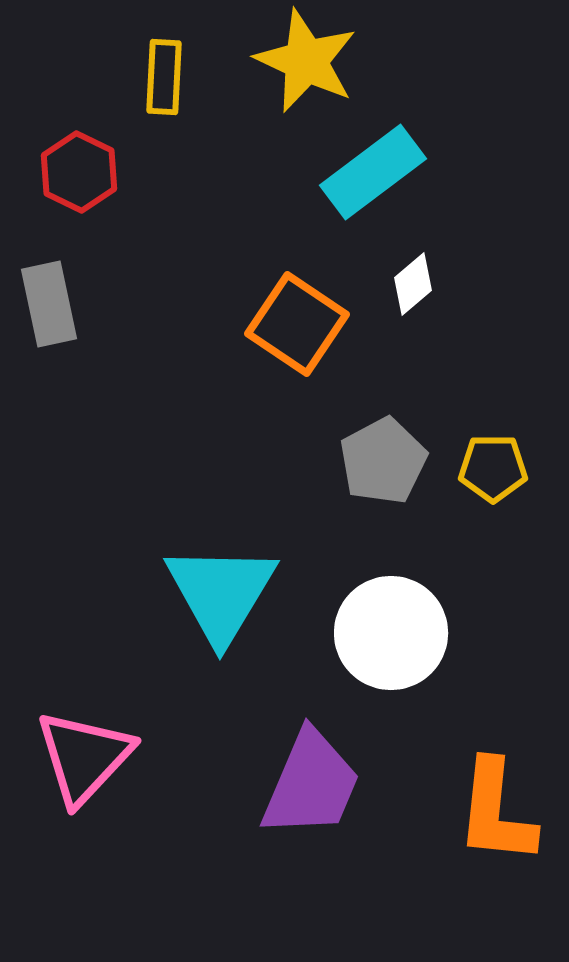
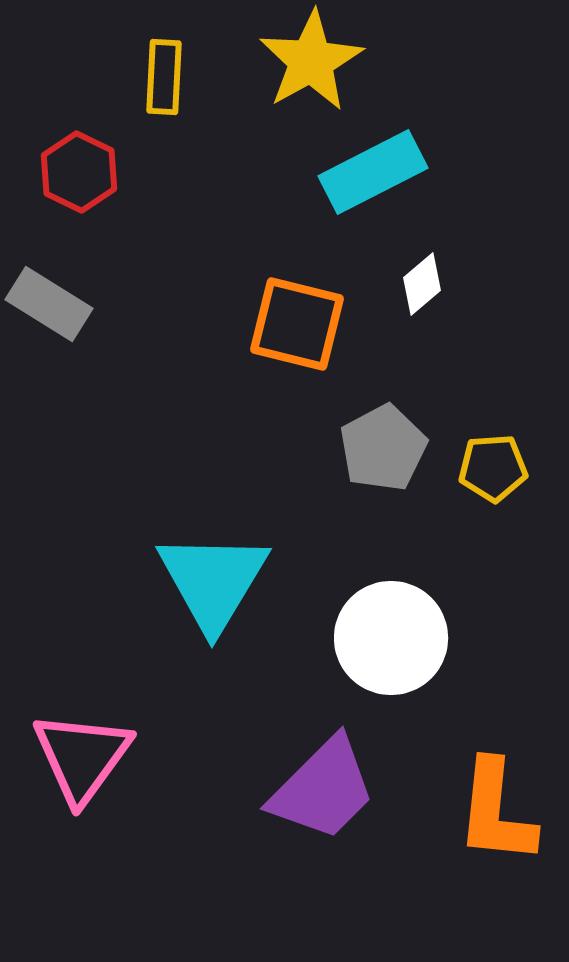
yellow star: moved 5 px right; rotated 18 degrees clockwise
cyan rectangle: rotated 10 degrees clockwise
white diamond: moved 9 px right
gray rectangle: rotated 46 degrees counterclockwise
orange square: rotated 20 degrees counterclockwise
gray pentagon: moved 13 px up
yellow pentagon: rotated 4 degrees counterclockwise
cyan triangle: moved 8 px left, 12 px up
white circle: moved 5 px down
pink triangle: moved 2 px left; rotated 7 degrees counterclockwise
purple trapezoid: moved 12 px right, 5 px down; rotated 22 degrees clockwise
